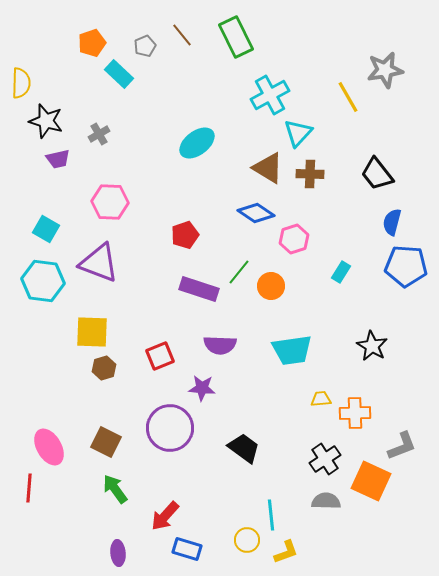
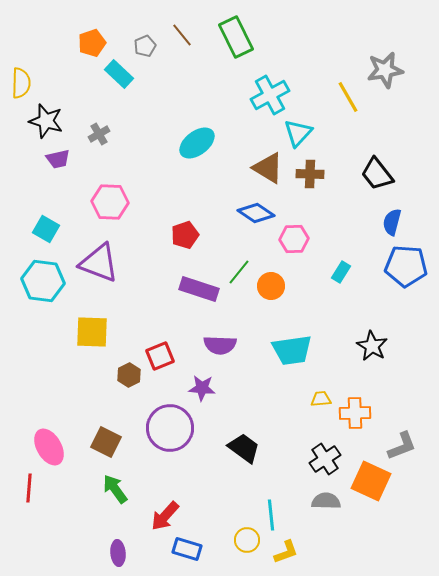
pink hexagon at (294, 239): rotated 16 degrees clockwise
brown hexagon at (104, 368): moved 25 px right, 7 px down; rotated 10 degrees counterclockwise
